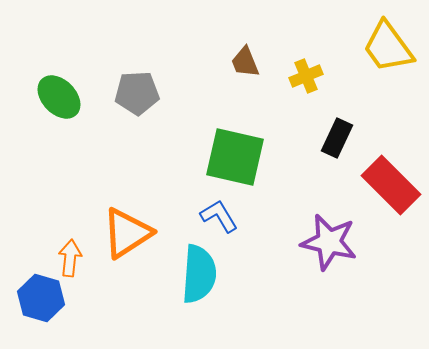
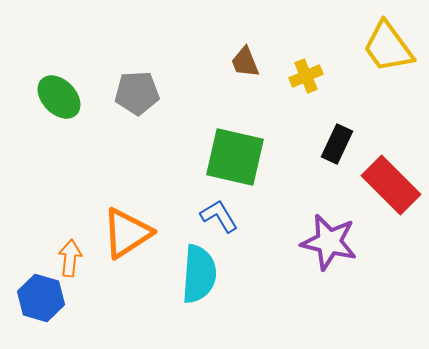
black rectangle: moved 6 px down
